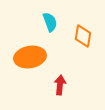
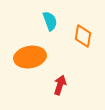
cyan semicircle: moved 1 px up
red arrow: rotated 12 degrees clockwise
